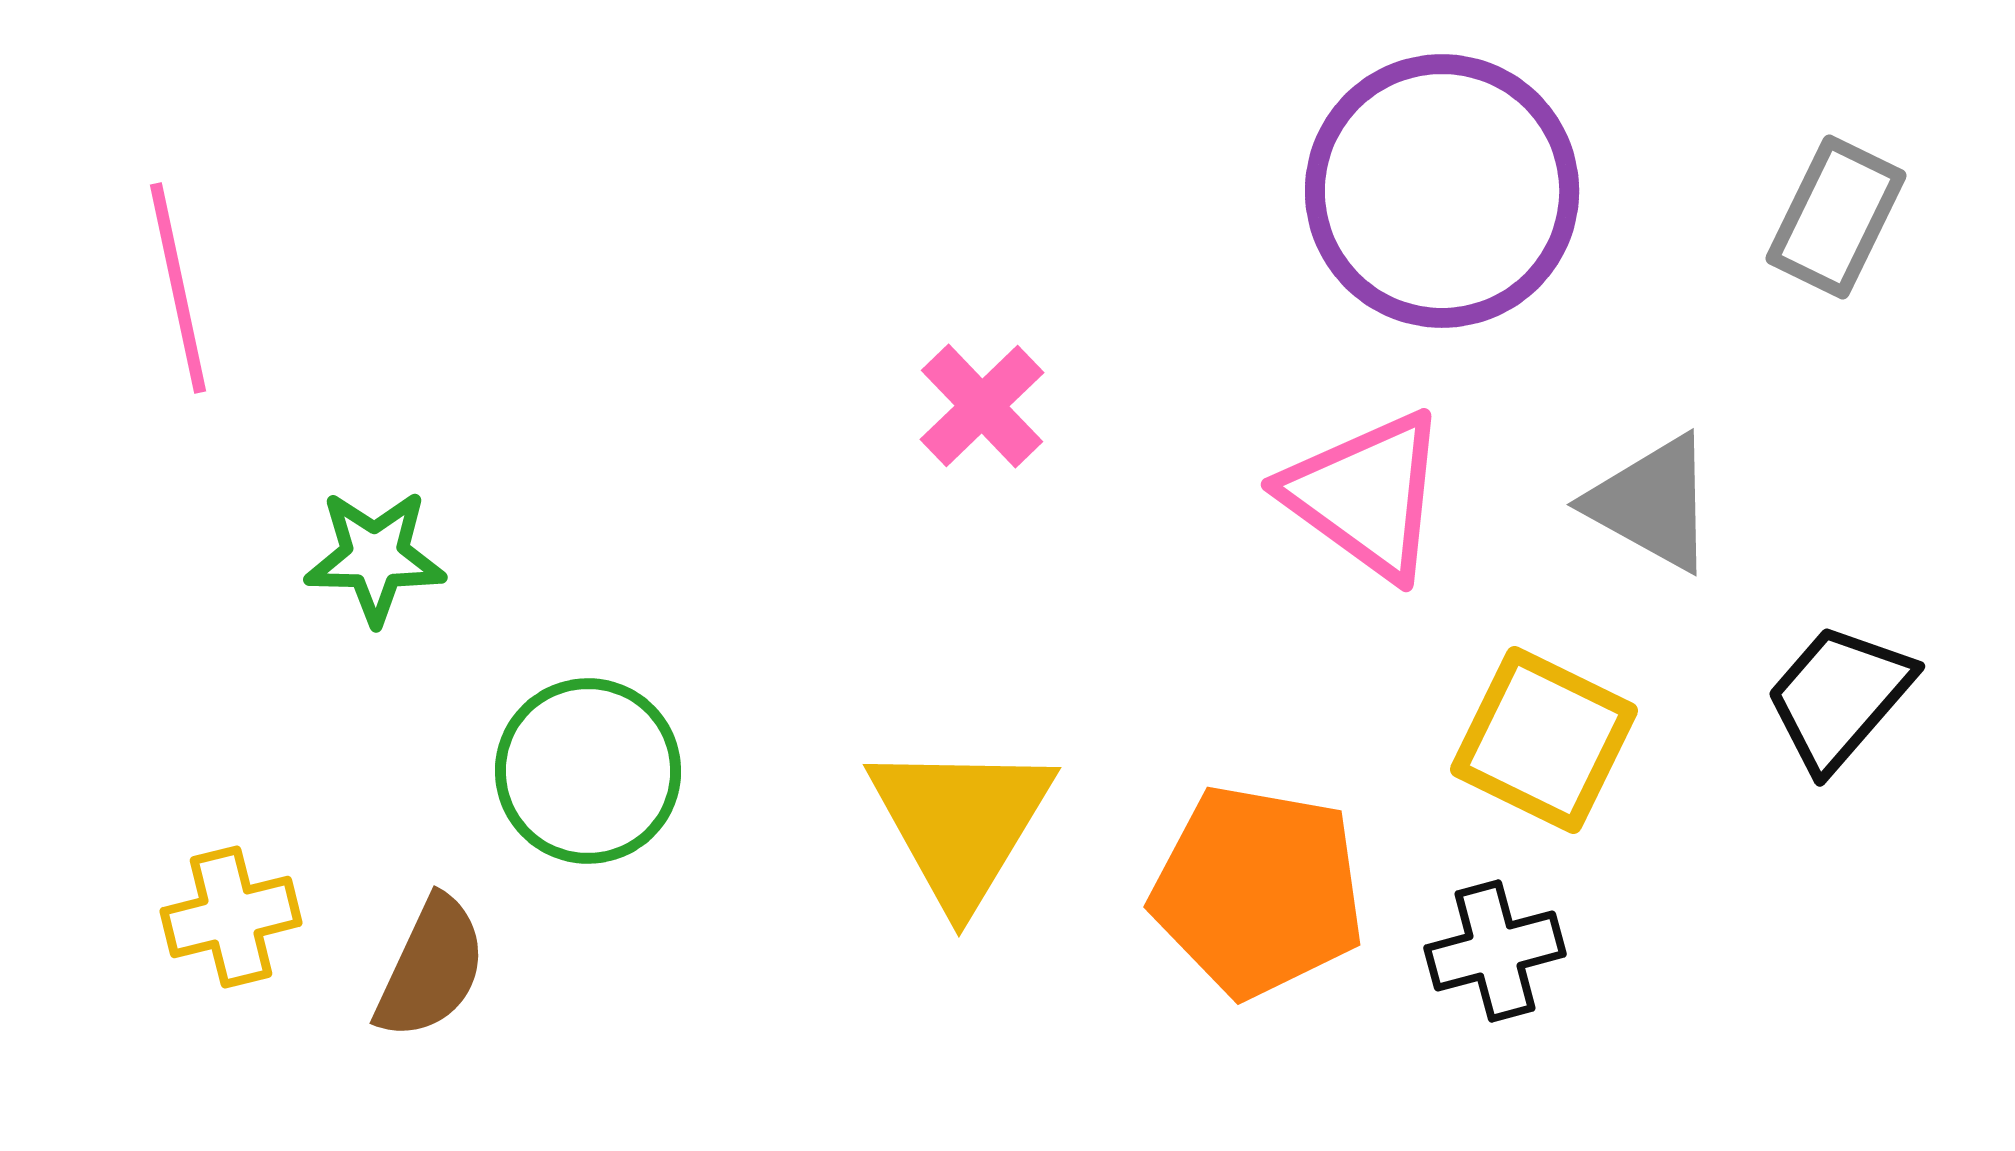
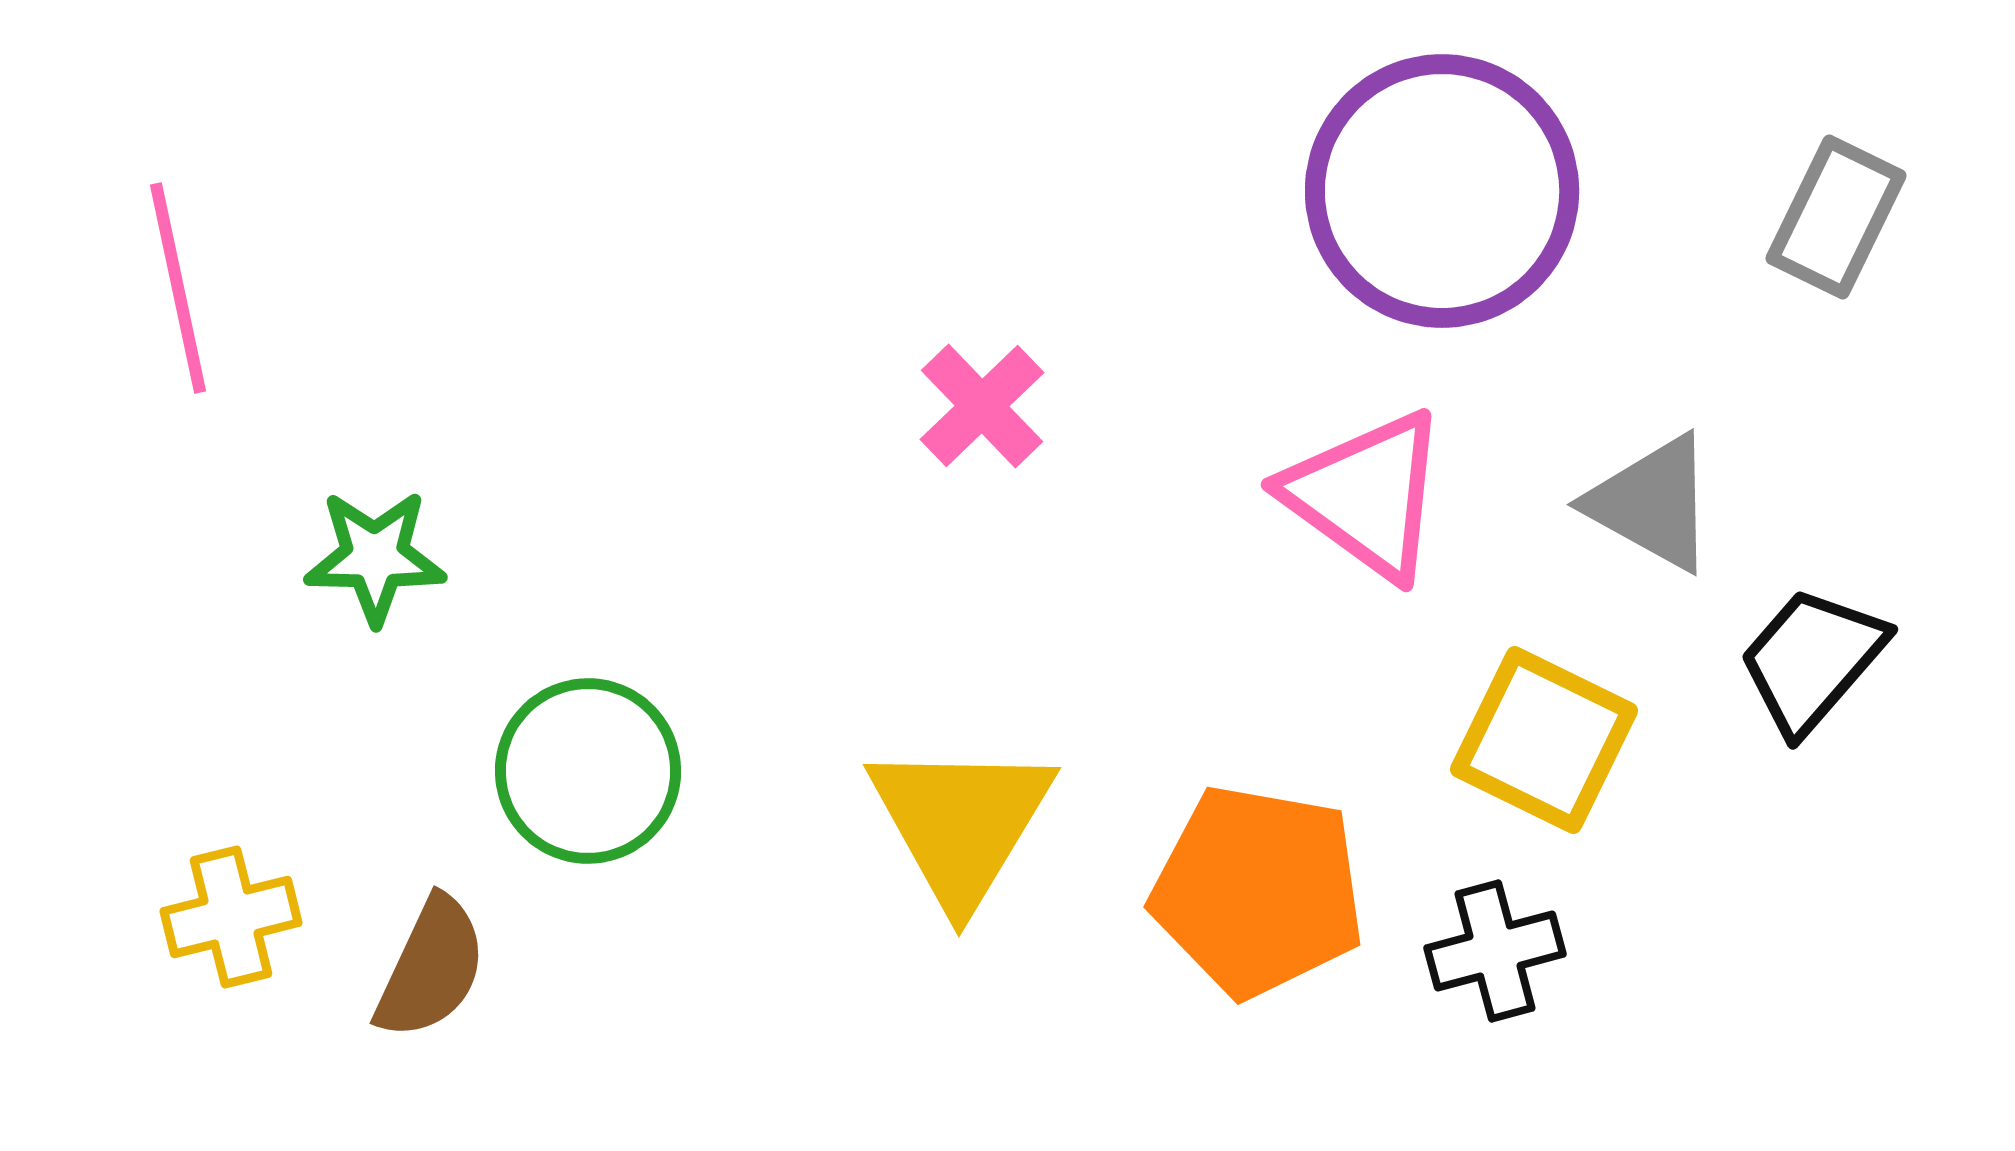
black trapezoid: moved 27 px left, 37 px up
